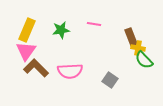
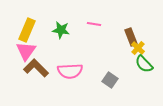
green star: rotated 18 degrees clockwise
yellow cross: rotated 32 degrees clockwise
green semicircle: moved 4 px down
